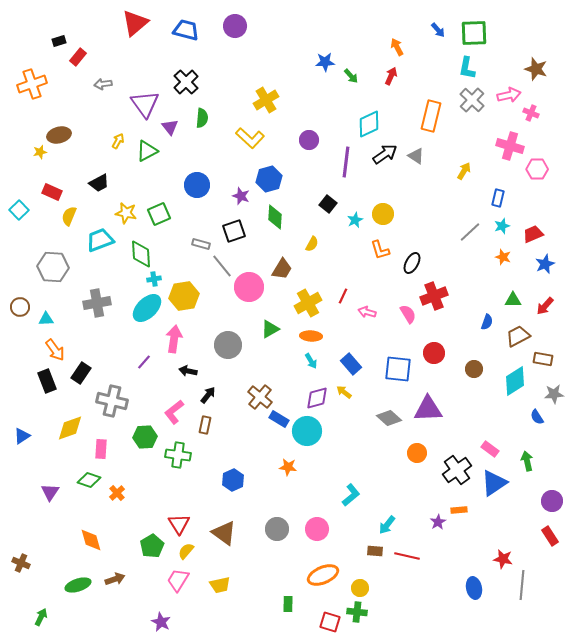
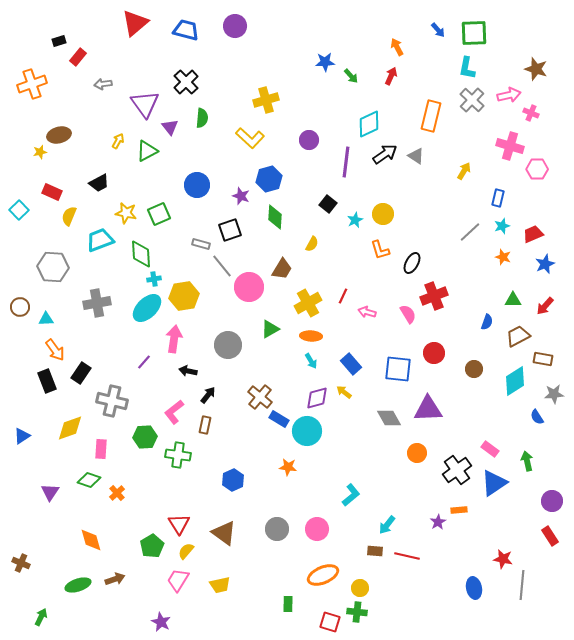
yellow cross at (266, 100): rotated 15 degrees clockwise
black square at (234, 231): moved 4 px left, 1 px up
gray diamond at (389, 418): rotated 20 degrees clockwise
